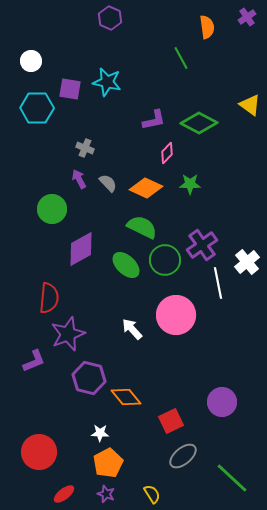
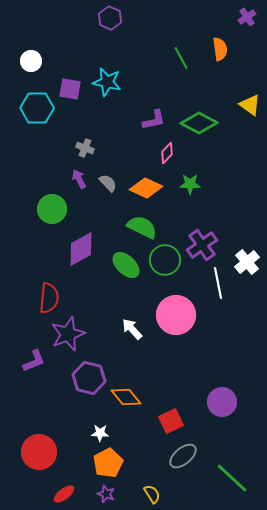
orange semicircle at (207, 27): moved 13 px right, 22 px down
